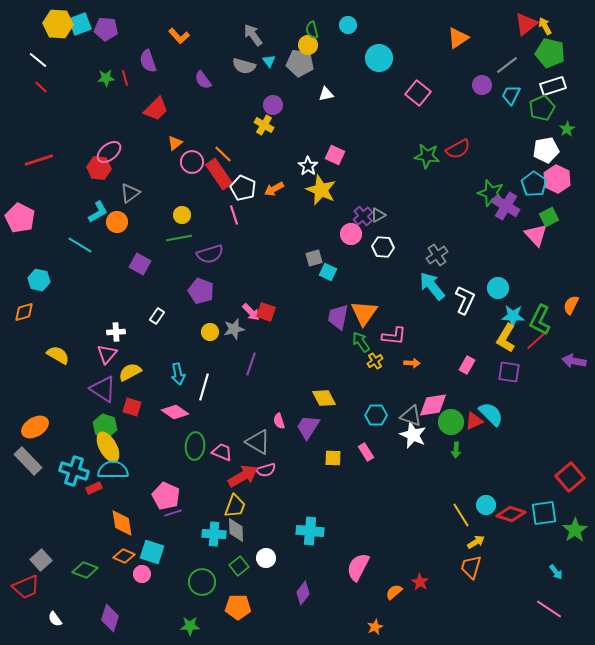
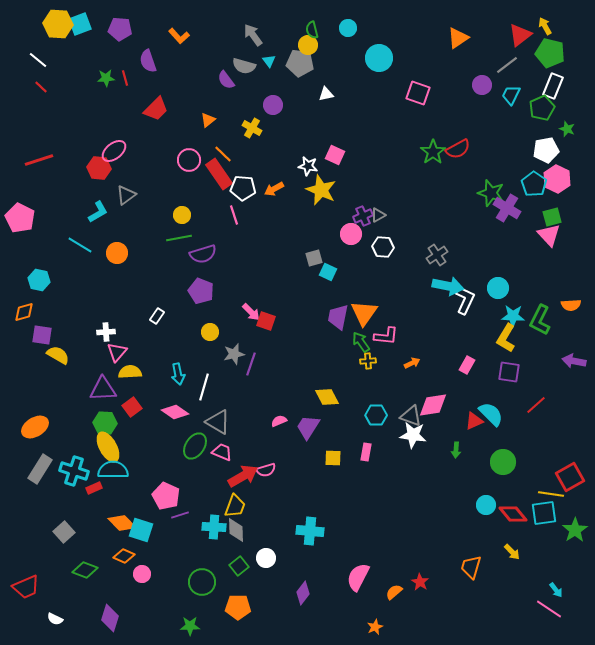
red triangle at (526, 24): moved 6 px left, 11 px down
cyan circle at (348, 25): moved 3 px down
purple pentagon at (106, 29): moved 14 px right
purple semicircle at (203, 80): moved 23 px right
white rectangle at (553, 86): rotated 50 degrees counterclockwise
pink square at (418, 93): rotated 20 degrees counterclockwise
yellow cross at (264, 125): moved 12 px left, 3 px down
green star at (567, 129): rotated 21 degrees counterclockwise
orange triangle at (175, 143): moved 33 px right, 23 px up
pink ellipse at (109, 152): moved 5 px right, 1 px up
green star at (427, 156): moved 6 px right, 4 px up; rotated 30 degrees clockwise
pink circle at (192, 162): moved 3 px left, 2 px up
white star at (308, 166): rotated 24 degrees counterclockwise
white pentagon at (243, 188): rotated 20 degrees counterclockwise
gray triangle at (130, 193): moved 4 px left, 2 px down
purple cross at (506, 206): moved 1 px right, 2 px down
purple cross at (363, 216): rotated 18 degrees clockwise
green square at (549, 217): moved 3 px right; rotated 12 degrees clockwise
orange circle at (117, 222): moved 31 px down
pink triangle at (536, 235): moved 13 px right
purple semicircle at (210, 254): moved 7 px left
purple square at (140, 264): moved 98 px left, 71 px down; rotated 20 degrees counterclockwise
cyan arrow at (432, 286): moved 16 px right; rotated 140 degrees clockwise
orange semicircle at (571, 305): rotated 120 degrees counterclockwise
red square at (266, 312): moved 9 px down
gray star at (234, 329): moved 25 px down
white cross at (116, 332): moved 10 px left
pink L-shape at (394, 336): moved 8 px left
red line at (536, 341): moved 64 px down
pink triangle at (107, 354): moved 10 px right, 2 px up
yellow cross at (375, 361): moved 7 px left; rotated 28 degrees clockwise
orange arrow at (412, 363): rotated 28 degrees counterclockwise
yellow semicircle at (130, 372): rotated 25 degrees clockwise
purple triangle at (103, 389): rotated 36 degrees counterclockwise
yellow diamond at (324, 398): moved 3 px right, 1 px up
red square at (132, 407): rotated 36 degrees clockwise
pink semicircle at (279, 421): rotated 84 degrees clockwise
green circle at (451, 422): moved 52 px right, 40 px down
green hexagon at (105, 426): moved 3 px up; rotated 15 degrees counterclockwise
white star at (413, 435): rotated 16 degrees counterclockwise
gray triangle at (258, 442): moved 40 px left, 20 px up
green ellipse at (195, 446): rotated 28 degrees clockwise
pink rectangle at (366, 452): rotated 42 degrees clockwise
gray rectangle at (28, 461): moved 12 px right, 8 px down; rotated 76 degrees clockwise
red square at (570, 477): rotated 12 degrees clockwise
purple line at (173, 513): moved 7 px right, 2 px down
red diamond at (511, 514): moved 2 px right; rotated 32 degrees clockwise
yellow line at (461, 515): moved 90 px right, 21 px up; rotated 50 degrees counterclockwise
orange diamond at (122, 523): rotated 36 degrees counterclockwise
cyan cross at (214, 534): moved 7 px up
yellow arrow at (476, 542): moved 36 px right, 10 px down; rotated 78 degrees clockwise
cyan square at (152, 552): moved 11 px left, 22 px up
gray square at (41, 560): moved 23 px right, 28 px up
pink semicircle at (358, 567): moved 10 px down
cyan arrow at (556, 572): moved 18 px down
white semicircle at (55, 619): rotated 28 degrees counterclockwise
